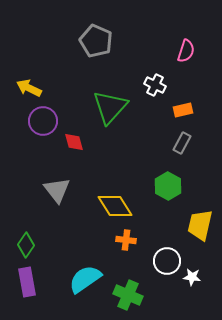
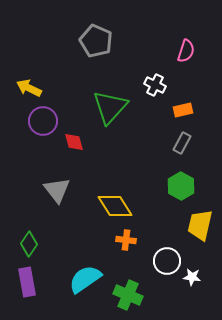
green hexagon: moved 13 px right
green diamond: moved 3 px right, 1 px up
